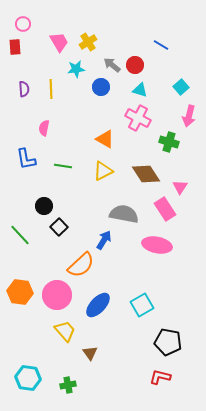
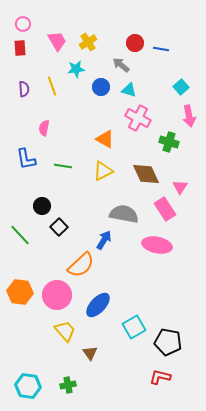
pink trapezoid at (59, 42): moved 2 px left, 1 px up
blue line at (161, 45): moved 4 px down; rotated 21 degrees counterclockwise
red rectangle at (15, 47): moved 5 px right, 1 px down
gray arrow at (112, 65): moved 9 px right
red circle at (135, 65): moved 22 px up
yellow line at (51, 89): moved 1 px right, 3 px up; rotated 18 degrees counterclockwise
cyan triangle at (140, 90): moved 11 px left
pink arrow at (189, 116): rotated 25 degrees counterclockwise
brown diamond at (146, 174): rotated 8 degrees clockwise
black circle at (44, 206): moved 2 px left
cyan square at (142, 305): moved 8 px left, 22 px down
cyan hexagon at (28, 378): moved 8 px down
